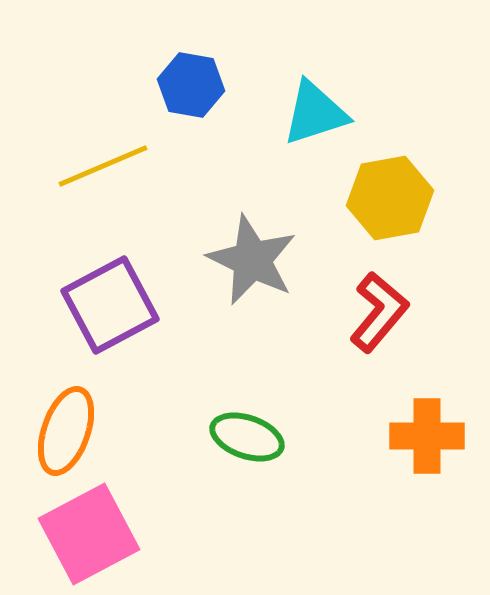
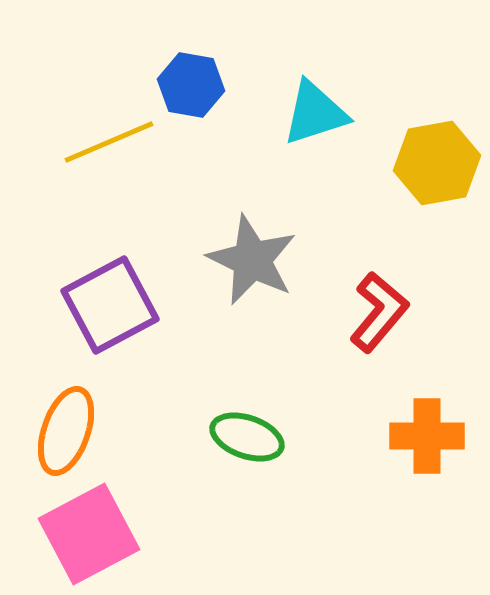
yellow line: moved 6 px right, 24 px up
yellow hexagon: moved 47 px right, 35 px up
